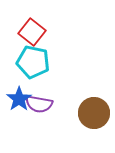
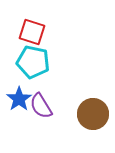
red square: rotated 20 degrees counterclockwise
purple semicircle: moved 2 px right, 2 px down; rotated 48 degrees clockwise
brown circle: moved 1 px left, 1 px down
